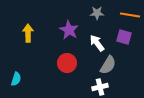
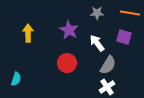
orange line: moved 2 px up
white cross: moved 7 px right; rotated 21 degrees counterclockwise
